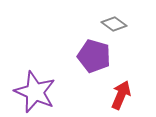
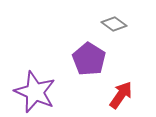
purple pentagon: moved 5 px left, 3 px down; rotated 16 degrees clockwise
red arrow: rotated 12 degrees clockwise
